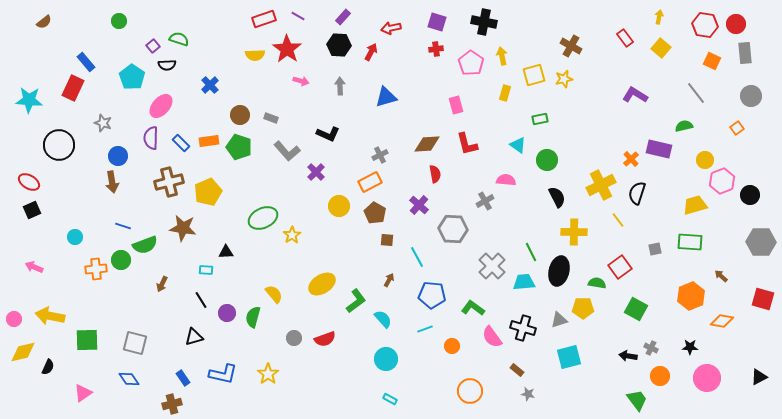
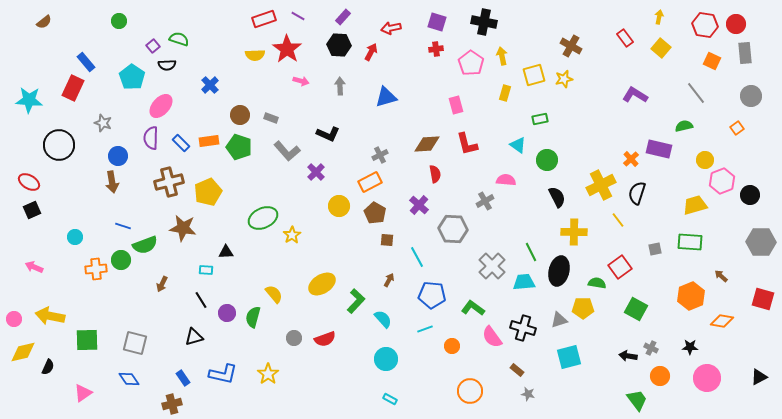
green L-shape at (356, 301): rotated 10 degrees counterclockwise
